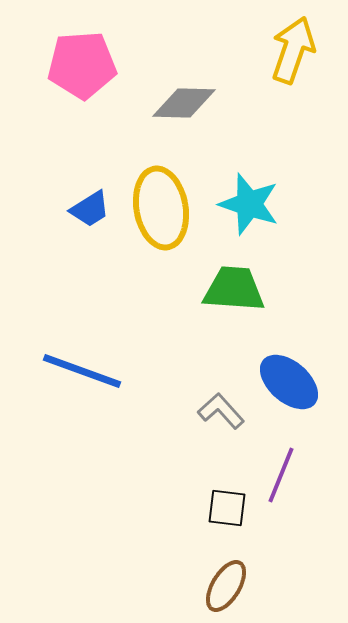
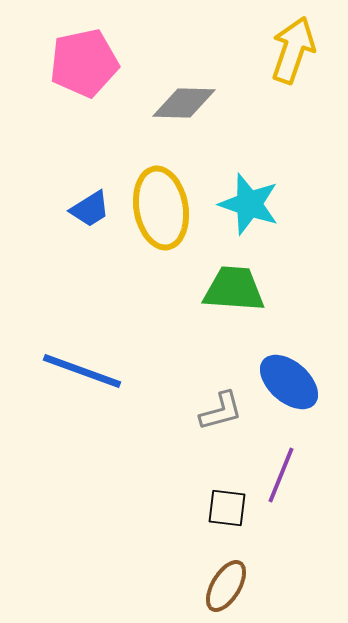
pink pentagon: moved 2 px right, 2 px up; rotated 8 degrees counterclockwise
gray L-shape: rotated 117 degrees clockwise
